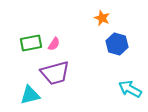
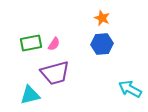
blue hexagon: moved 15 px left; rotated 20 degrees counterclockwise
